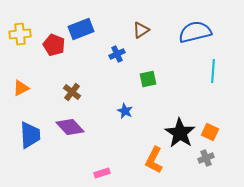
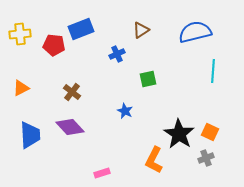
red pentagon: rotated 15 degrees counterclockwise
black star: moved 1 px left, 1 px down
